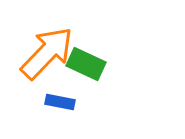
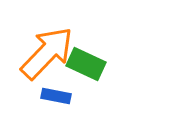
blue rectangle: moved 4 px left, 6 px up
